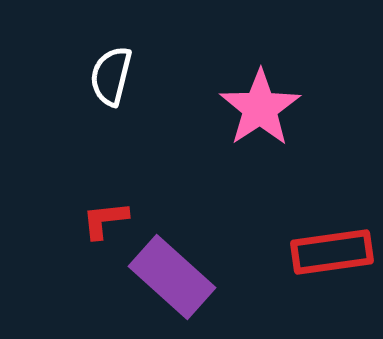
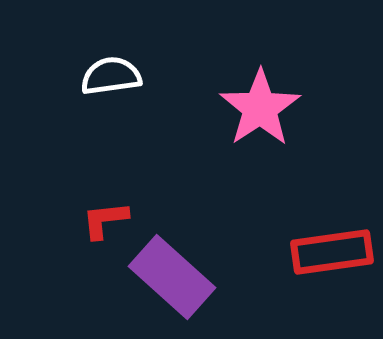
white semicircle: rotated 68 degrees clockwise
